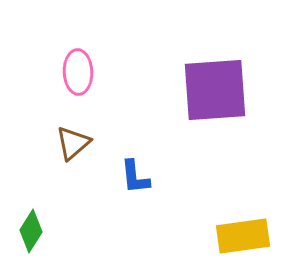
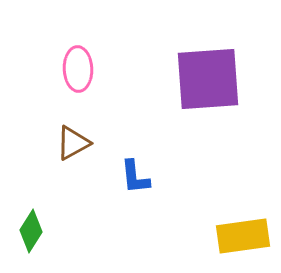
pink ellipse: moved 3 px up
purple square: moved 7 px left, 11 px up
brown triangle: rotated 12 degrees clockwise
